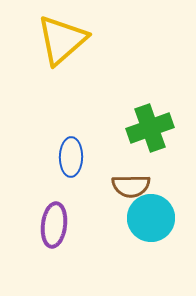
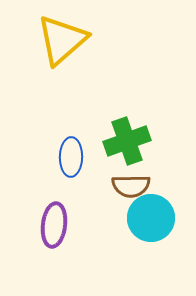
green cross: moved 23 px left, 13 px down
